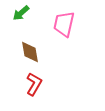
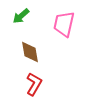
green arrow: moved 3 px down
